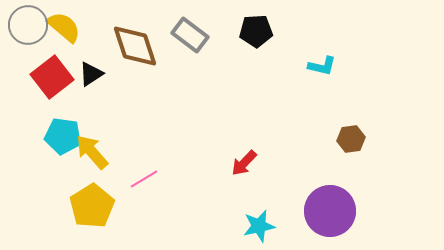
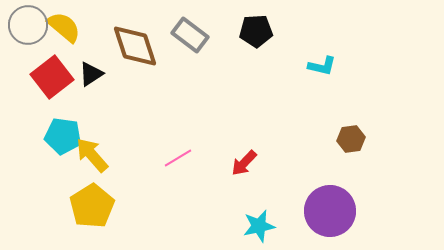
yellow arrow: moved 3 px down
pink line: moved 34 px right, 21 px up
